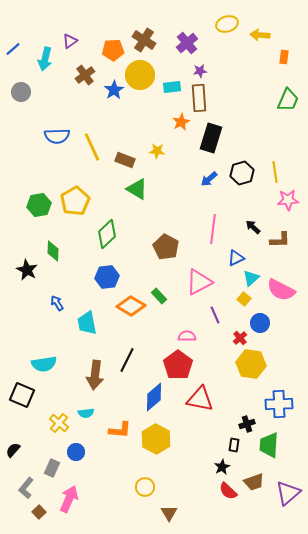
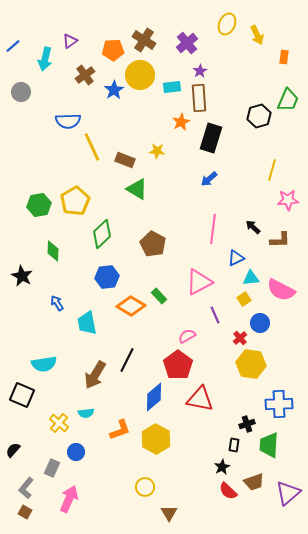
yellow ellipse at (227, 24): rotated 50 degrees counterclockwise
yellow arrow at (260, 35): moved 3 px left; rotated 120 degrees counterclockwise
blue line at (13, 49): moved 3 px up
purple star at (200, 71): rotated 24 degrees counterclockwise
blue semicircle at (57, 136): moved 11 px right, 15 px up
yellow line at (275, 172): moved 3 px left, 2 px up; rotated 25 degrees clockwise
black hexagon at (242, 173): moved 17 px right, 57 px up
green diamond at (107, 234): moved 5 px left
brown pentagon at (166, 247): moved 13 px left, 3 px up
black star at (27, 270): moved 5 px left, 6 px down
cyan triangle at (251, 278): rotated 36 degrees clockwise
yellow square at (244, 299): rotated 16 degrees clockwise
pink semicircle at (187, 336): rotated 30 degrees counterclockwise
brown arrow at (95, 375): rotated 24 degrees clockwise
orange L-shape at (120, 430): rotated 25 degrees counterclockwise
brown square at (39, 512): moved 14 px left; rotated 16 degrees counterclockwise
